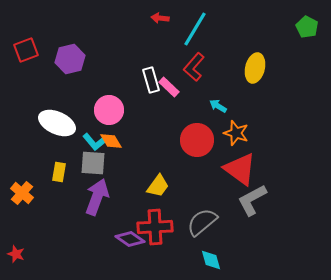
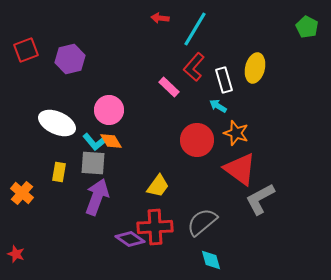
white rectangle: moved 73 px right
gray L-shape: moved 8 px right, 1 px up
